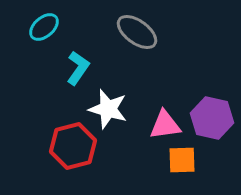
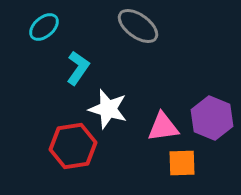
gray ellipse: moved 1 px right, 6 px up
purple hexagon: rotated 9 degrees clockwise
pink triangle: moved 2 px left, 2 px down
red hexagon: rotated 6 degrees clockwise
orange square: moved 3 px down
